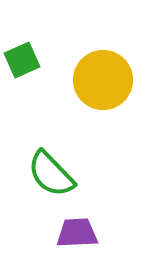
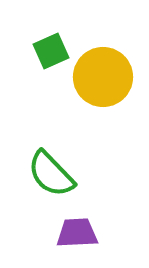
green square: moved 29 px right, 9 px up
yellow circle: moved 3 px up
